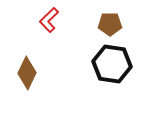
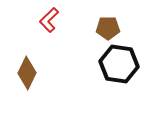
brown pentagon: moved 2 px left, 4 px down
black hexagon: moved 7 px right
